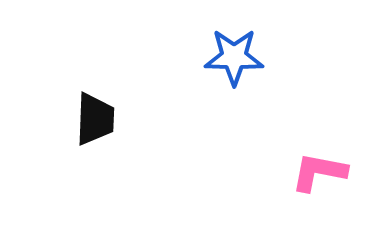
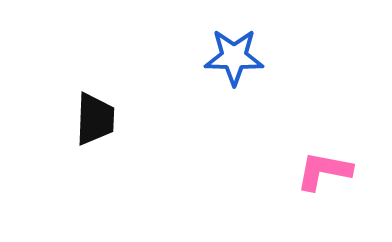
pink L-shape: moved 5 px right, 1 px up
